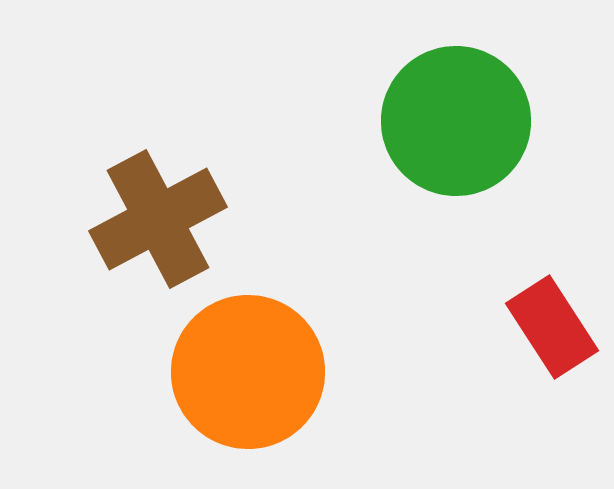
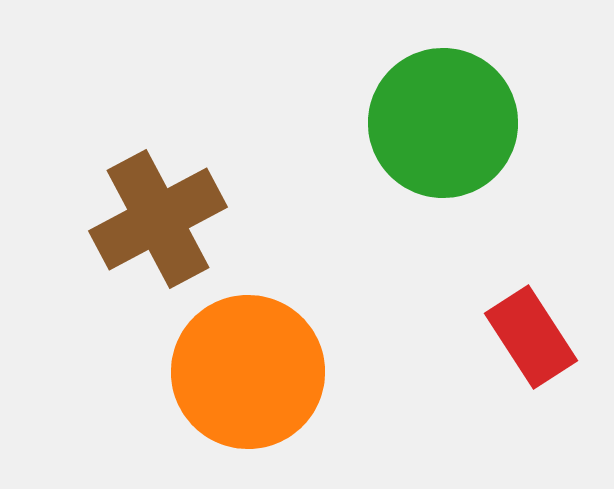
green circle: moved 13 px left, 2 px down
red rectangle: moved 21 px left, 10 px down
